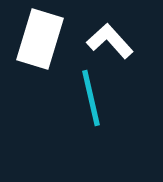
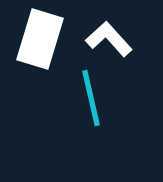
white L-shape: moved 1 px left, 2 px up
